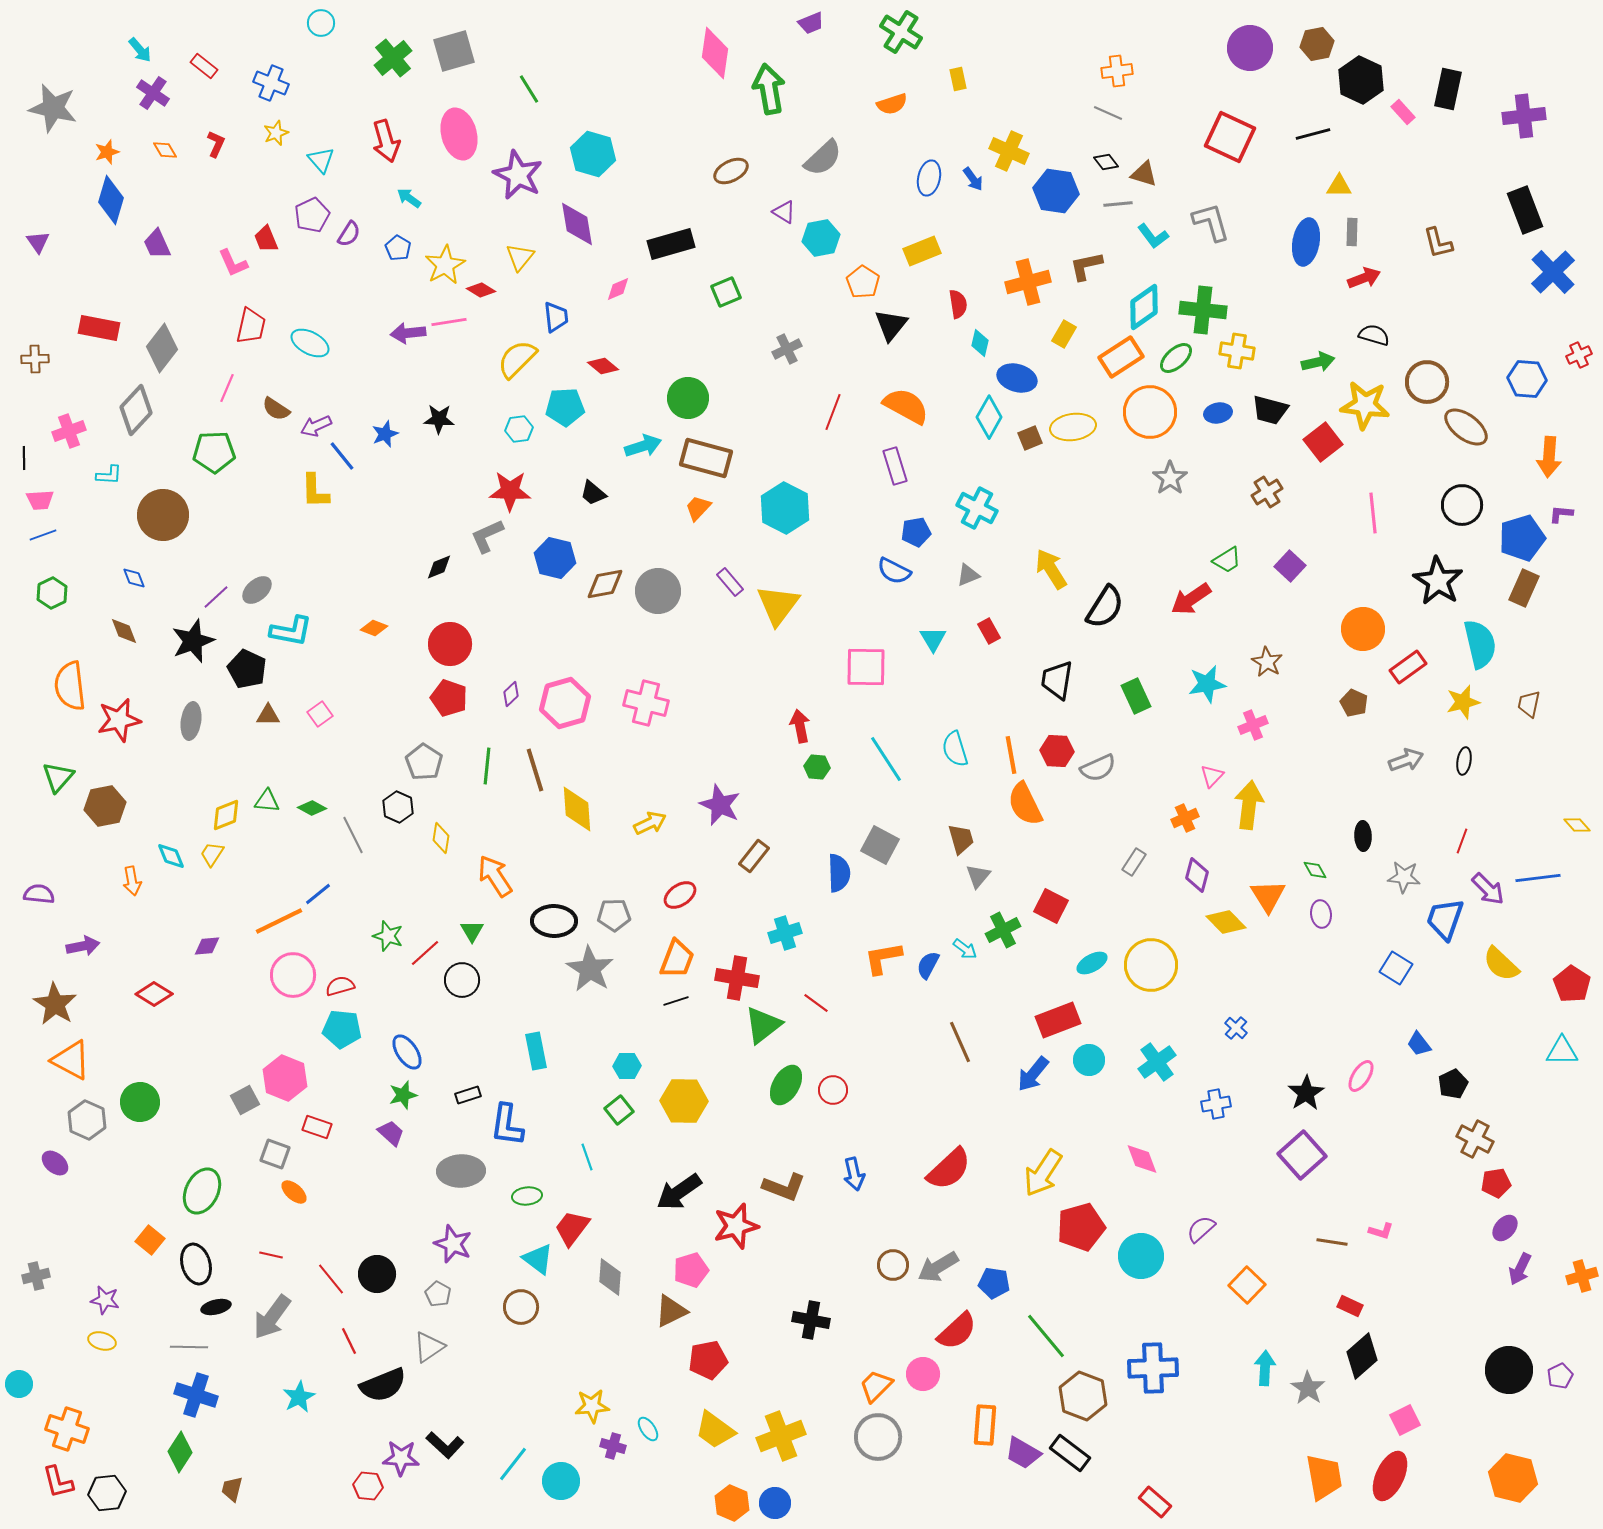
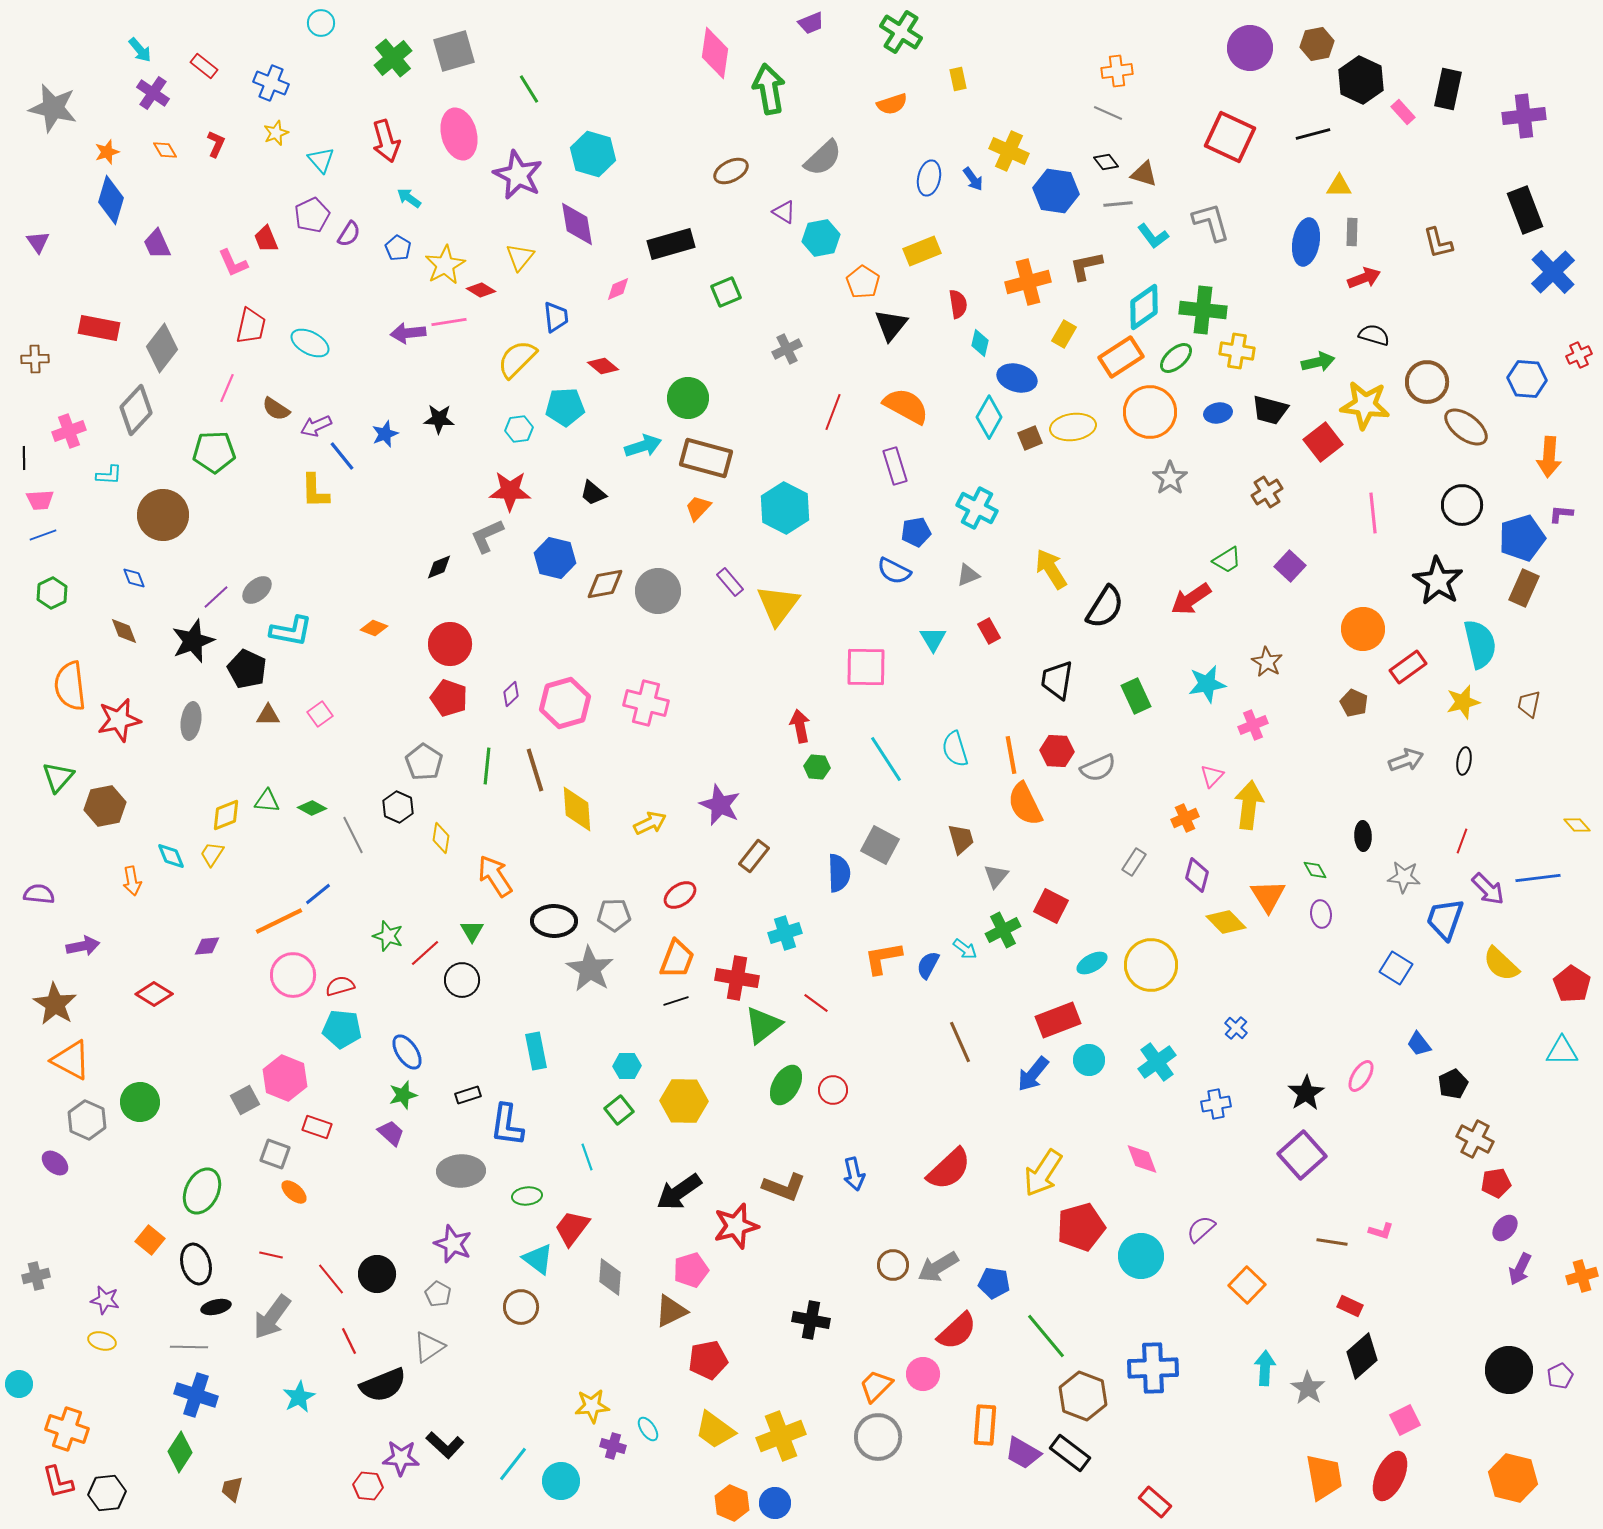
gray triangle at (978, 876): moved 18 px right
